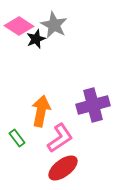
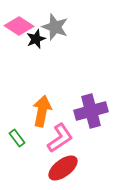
gray star: moved 1 px right, 2 px down; rotated 8 degrees counterclockwise
purple cross: moved 2 px left, 6 px down
orange arrow: moved 1 px right
